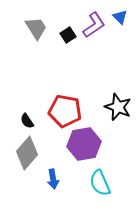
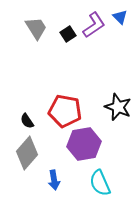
black square: moved 1 px up
blue arrow: moved 1 px right, 1 px down
